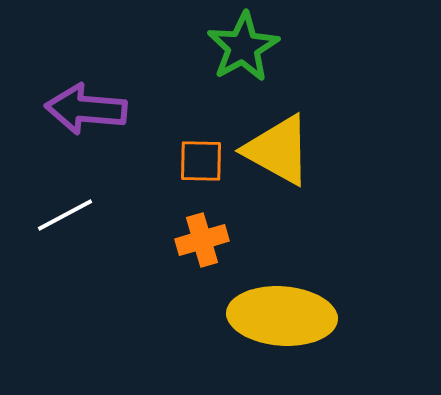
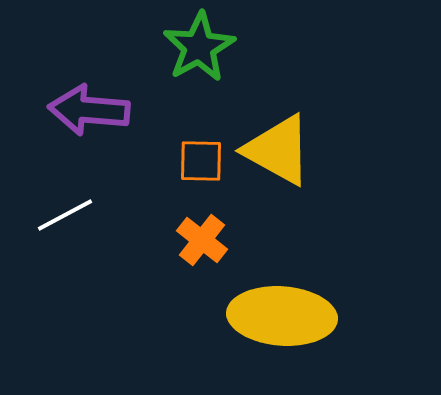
green star: moved 44 px left
purple arrow: moved 3 px right, 1 px down
orange cross: rotated 36 degrees counterclockwise
